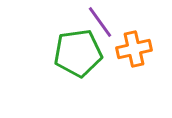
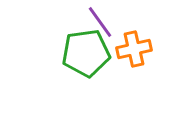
green pentagon: moved 8 px right
